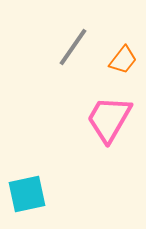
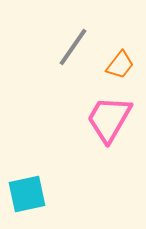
orange trapezoid: moved 3 px left, 5 px down
